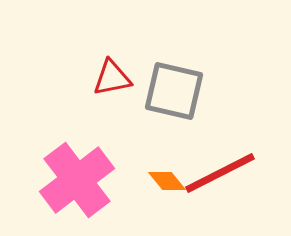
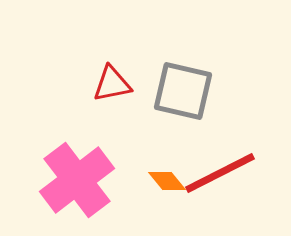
red triangle: moved 6 px down
gray square: moved 9 px right
